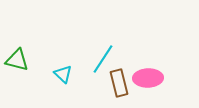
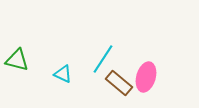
cyan triangle: rotated 18 degrees counterclockwise
pink ellipse: moved 2 px left, 1 px up; rotated 72 degrees counterclockwise
brown rectangle: rotated 36 degrees counterclockwise
